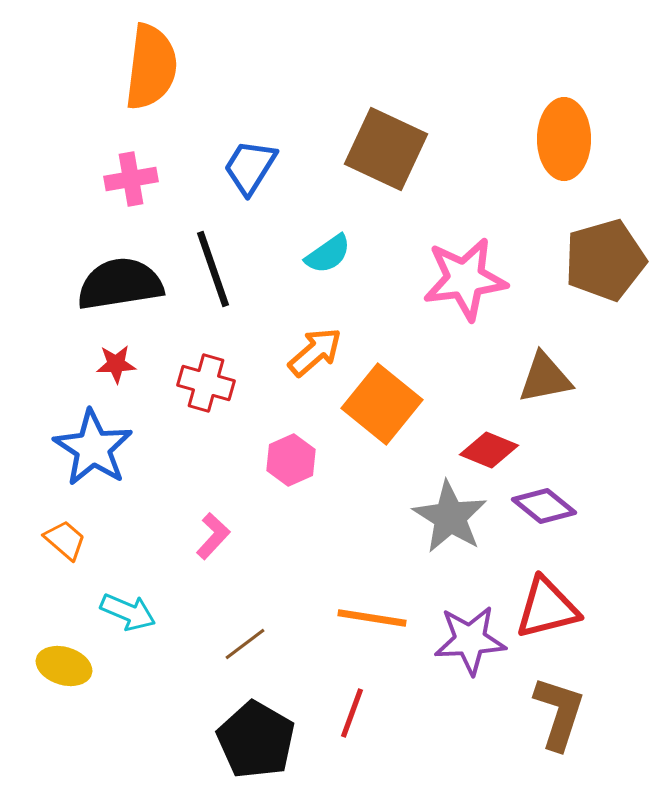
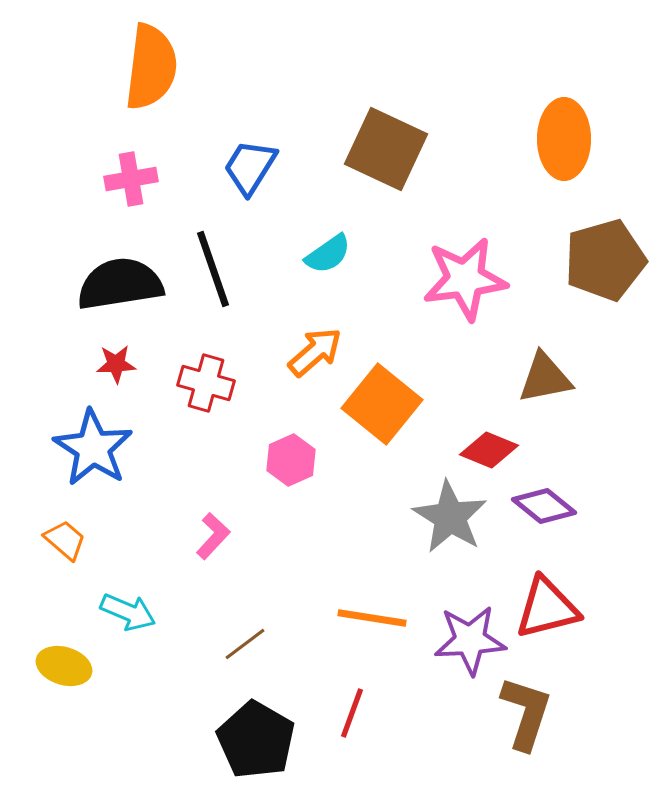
brown L-shape: moved 33 px left
